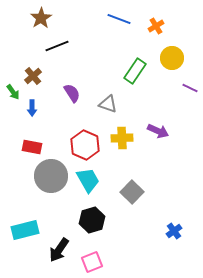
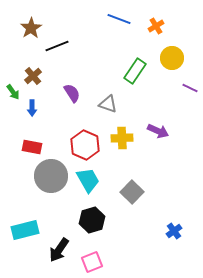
brown star: moved 10 px left, 10 px down
